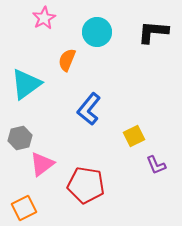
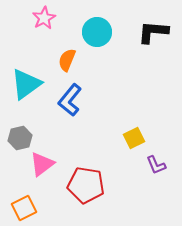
blue L-shape: moved 19 px left, 9 px up
yellow square: moved 2 px down
